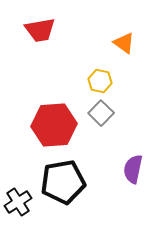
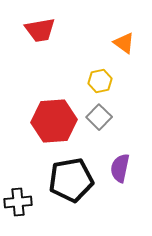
yellow hexagon: rotated 25 degrees counterclockwise
gray square: moved 2 px left, 4 px down
red hexagon: moved 4 px up
purple semicircle: moved 13 px left, 1 px up
black pentagon: moved 8 px right, 2 px up
black cross: rotated 28 degrees clockwise
